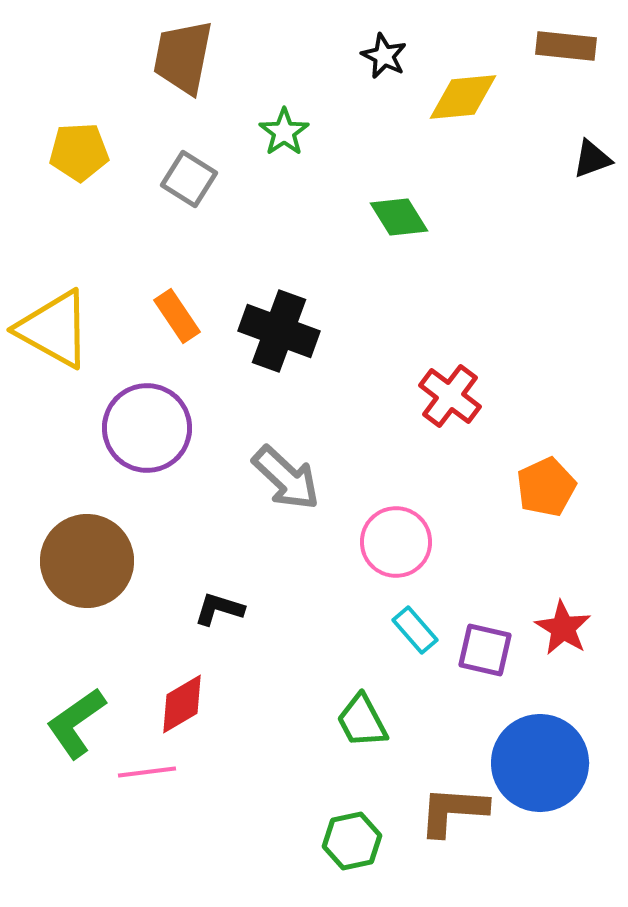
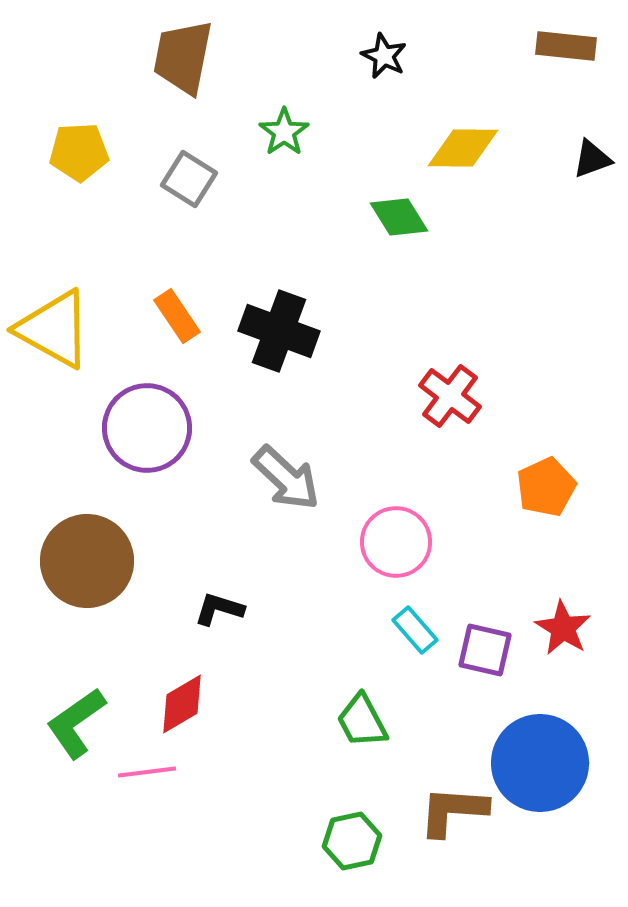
yellow diamond: moved 51 px down; rotated 6 degrees clockwise
